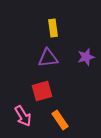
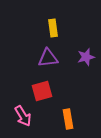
orange rectangle: moved 8 px right, 1 px up; rotated 24 degrees clockwise
